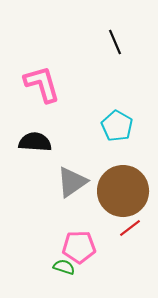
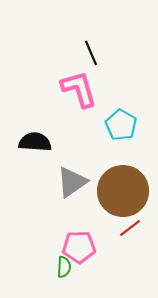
black line: moved 24 px left, 11 px down
pink L-shape: moved 37 px right, 5 px down
cyan pentagon: moved 4 px right, 1 px up
green semicircle: rotated 75 degrees clockwise
